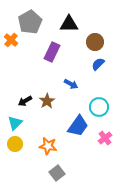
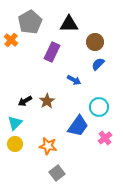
blue arrow: moved 3 px right, 4 px up
